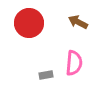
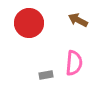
brown arrow: moved 2 px up
